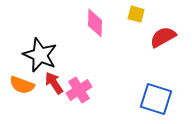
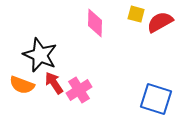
red semicircle: moved 3 px left, 15 px up
